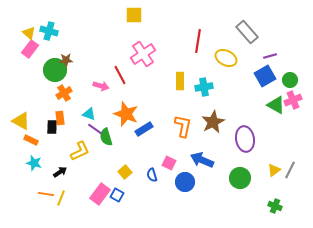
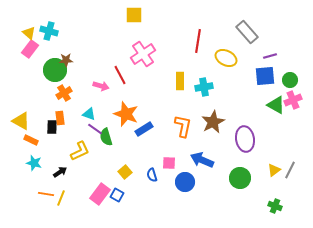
blue square at (265, 76): rotated 25 degrees clockwise
pink square at (169, 163): rotated 24 degrees counterclockwise
